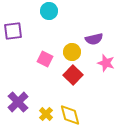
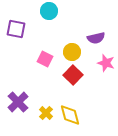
purple square: moved 3 px right, 2 px up; rotated 18 degrees clockwise
purple semicircle: moved 2 px right, 1 px up
yellow cross: moved 1 px up
